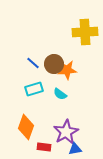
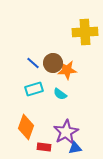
brown circle: moved 1 px left, 1 px up
blue triangle: moved 1 px up
